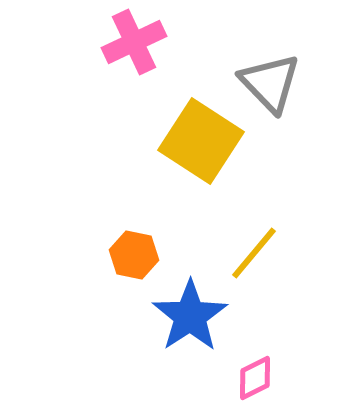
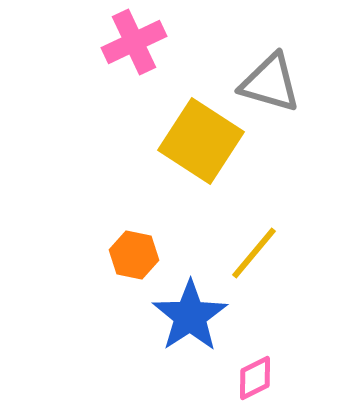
gray triangle: rotated 30 degrees counterclockwise
